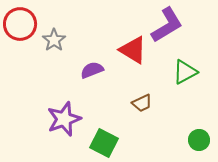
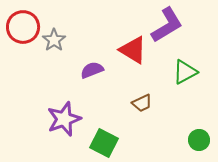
red circle: moved 3 px right, 3 px down
